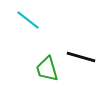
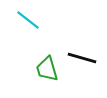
black line: moved 1 px right, 1 px down
